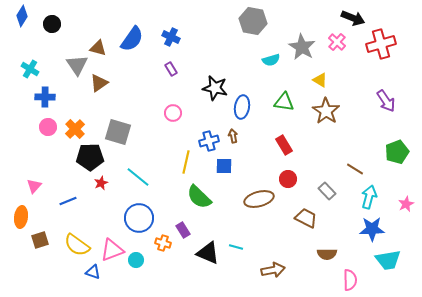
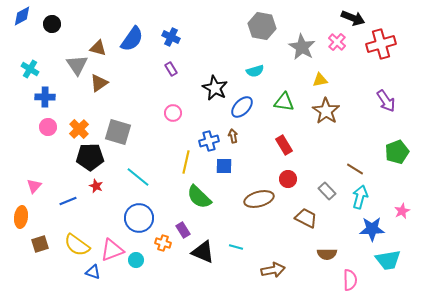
blue diamond at (22, 16): rotated 30 degrees clockwise
gray hexagon at (253, 21): moved 9 px right, 5 px down
cyan semicircle at (271, 60): moved 16 px left, 11 px down
yellow triangle at (320, 80): rotated 42 degrees counterclockwise
black star at (215, 88): rotated 15 degrees clockwise
blue ellipse at (242, 107): rotated 35 degrees clockwise
orange cross at (75, 129): moved 4 px right
red star at (101, 183): moved 5 px left, 3 px down; rotated 24 degrees counterclockwise
cyan arrow at (369, 197): moved 9 px left
pink star at (406, 204): moved 4 px left, 7 px down
brown square at (40, 240): moved 4 px down
black triangle at (208, 253): moved 5 px left, 1 px up
